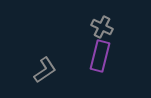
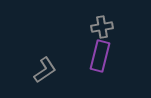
gray cross: rotated 35 degrees counterclockwise
